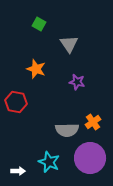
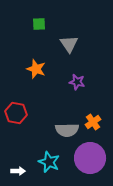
green square: rotated 32 degrees counterclockwise
red hexagon: moved 11 px down
